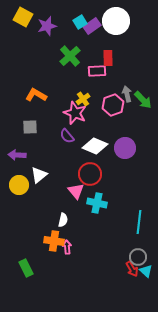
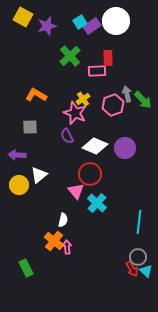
purple semicircle: rotated 14 degrees clockwise
cyan cross: rotated 30 degrees clockwise
orange cross: rotated 30 degrees clockwise
